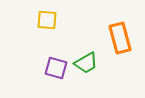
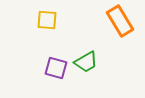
orange rectangle: moved 17 px up; rotated 16 degrees counterclockwise
green trapezoid: moved 1 px up
